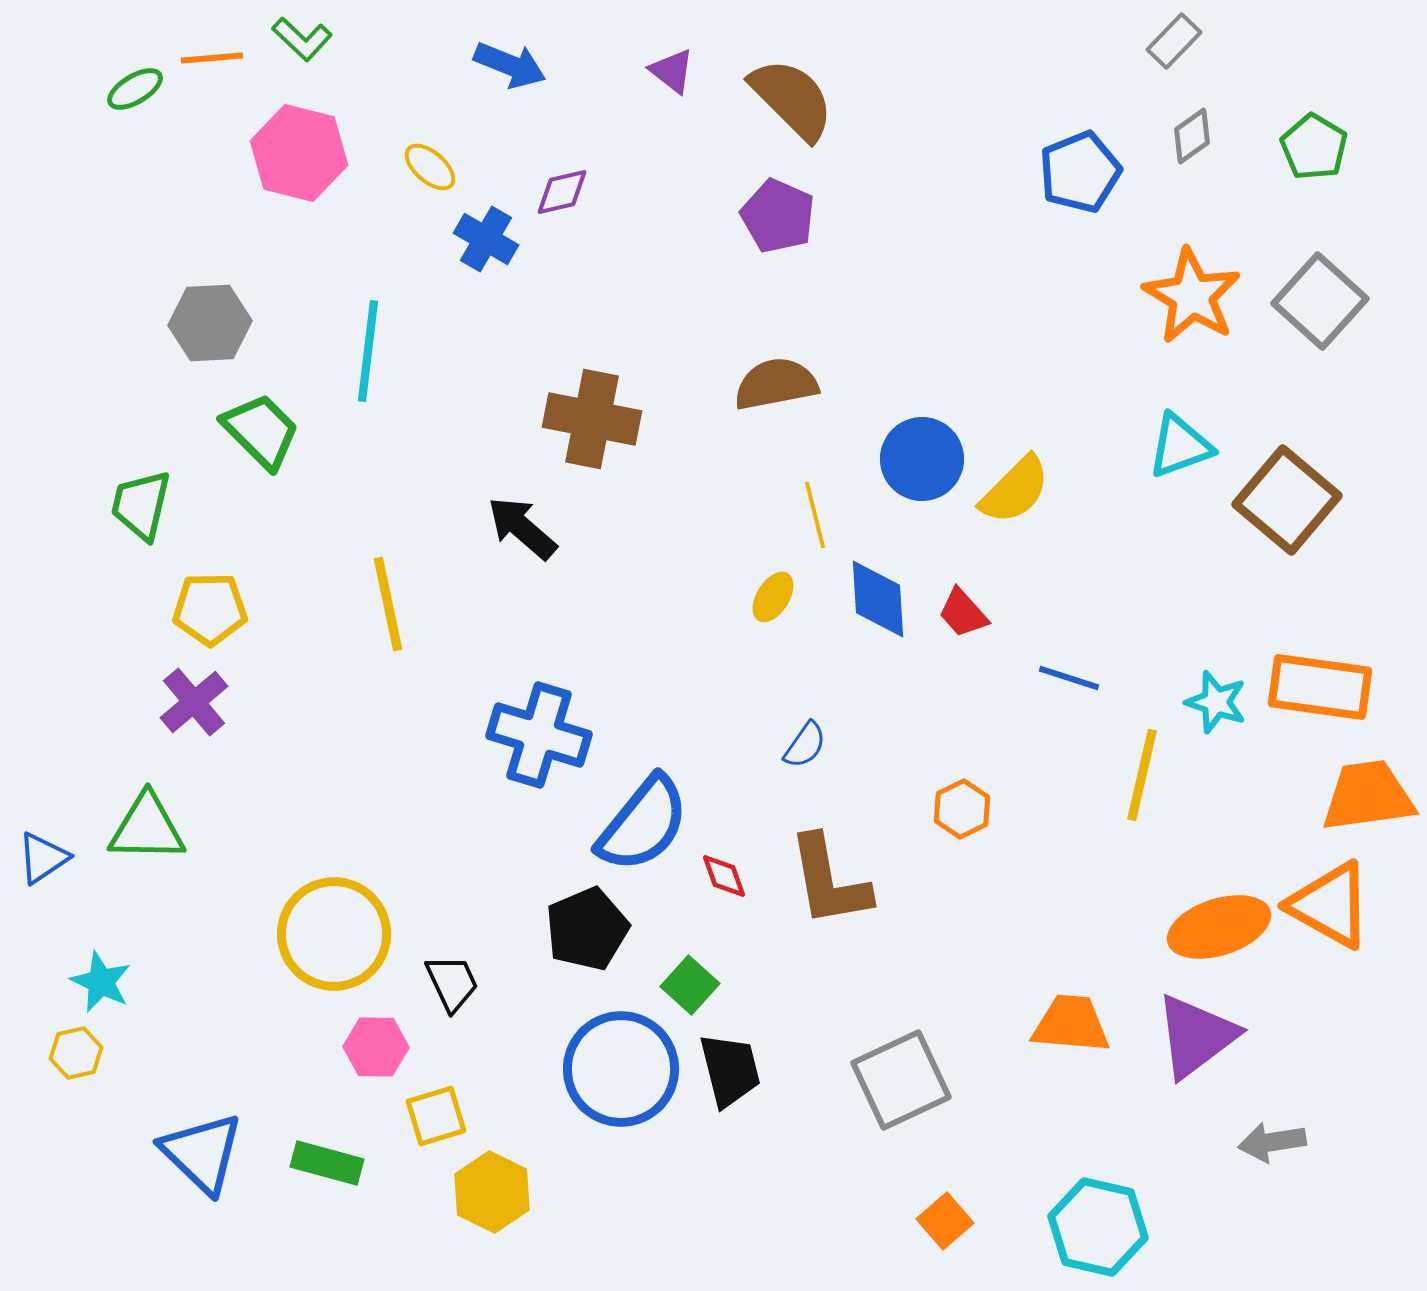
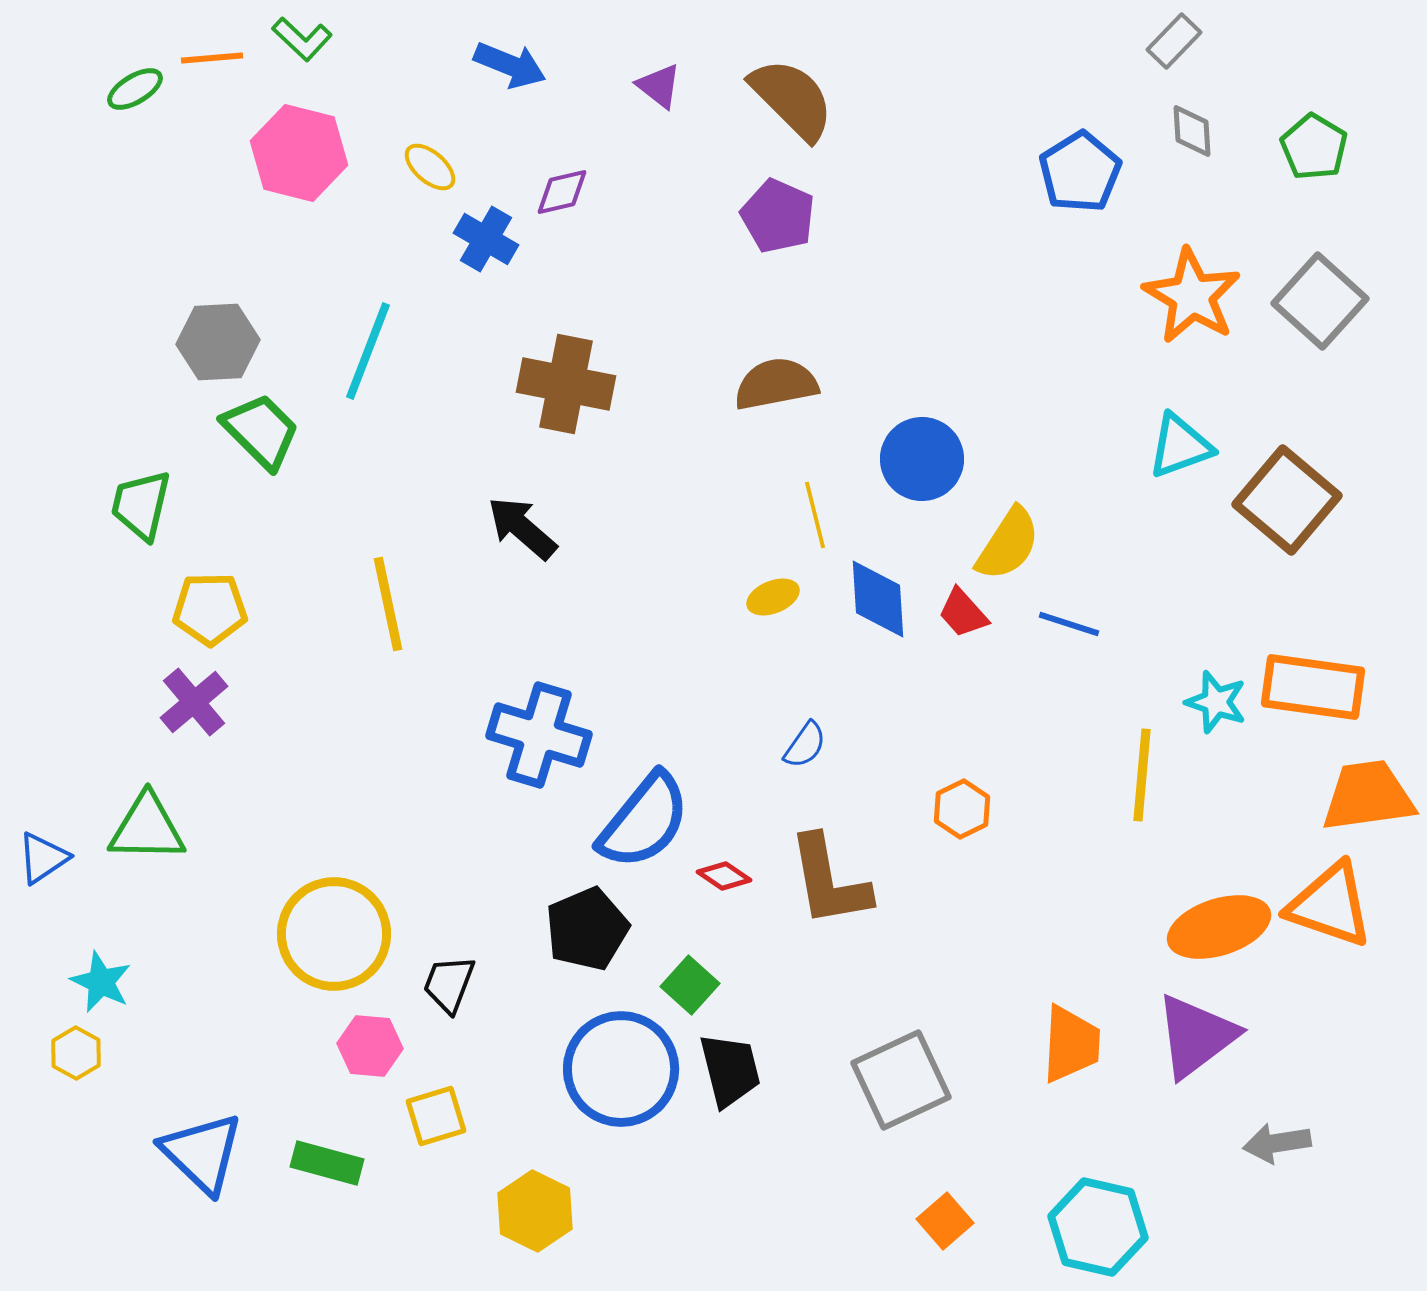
purple triangle at (672, 71): moved 13 px left, 15 px down
gray diamond at (1192, 136): moved 5 px up; rotated 58 degrees counterclockwise
blue pentagon at (1080, 172): rotated 10 degrees counterclockwise
gray hexagon at (210, 323): moved 8 px right, 19 px down
cyan line at (368, 351): rotated 14 degrees clockwise
brown cross at (592, 419): moved 26 px left, 35 px up
yellow semicircle at (1015, 490): moved 7 px left, 54 px down; rotated 12 degrees counterclockwise
yellow ellipse at (773, 597): rotated 36 degrees clockwise
blue line at (1069, 678): moved 54 px up
orange rectangle at (1320, 687): moved 7 px left
yellow line at (1142, 775): rotated 8 degrees counterclockwise
blue semicircle at (643, 824): moved 1 px right, 3 px up
red diamond at (724, 876): rotated 36 degrees counterclockwise
orange triangle at (1330, 905): rotated 10 degrees counterclockwise
black trapezoid at (452, 983): moved 3 px left, 1 px down; rotated 134 degrees counterclockwise
orange trapezoid at (1071, 1024): moved 20 px down; rotated 88 degrees clockwise
pink hexagon at (376, 1047): moved 6 px left, 1 px up; rotated 4 degrees clockwise
yellow hexagon at (76, 1053): rotated 18 degrees counterclockwise
gray arrow at (1272, 1142): moved 5 px right, 1 px down
yellow hexagon at (492, 1192): moved 43 px right, 19 px down
